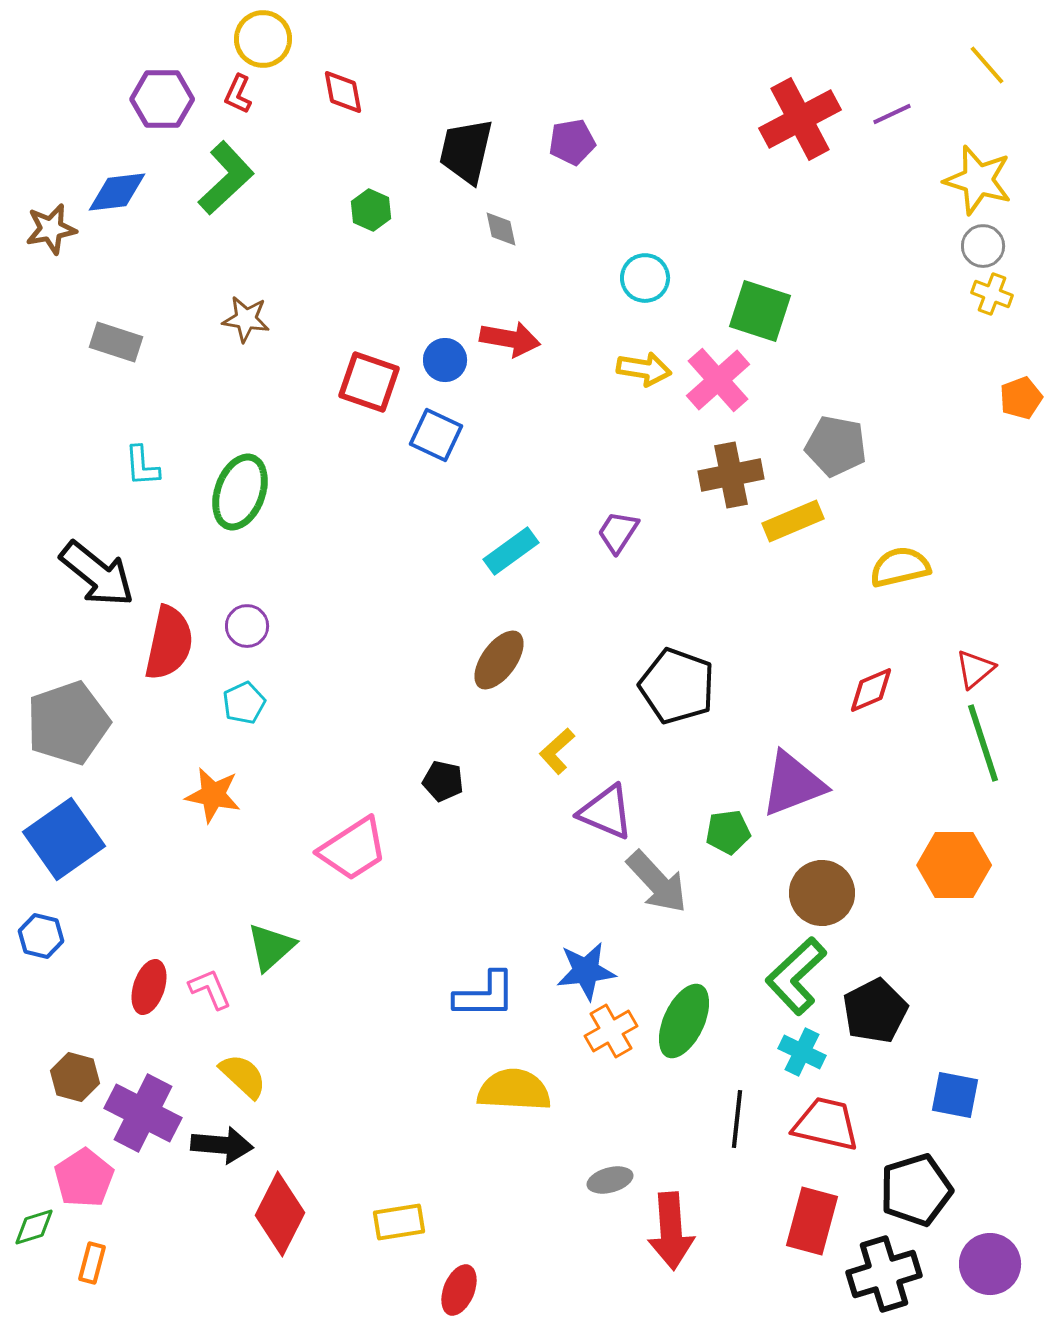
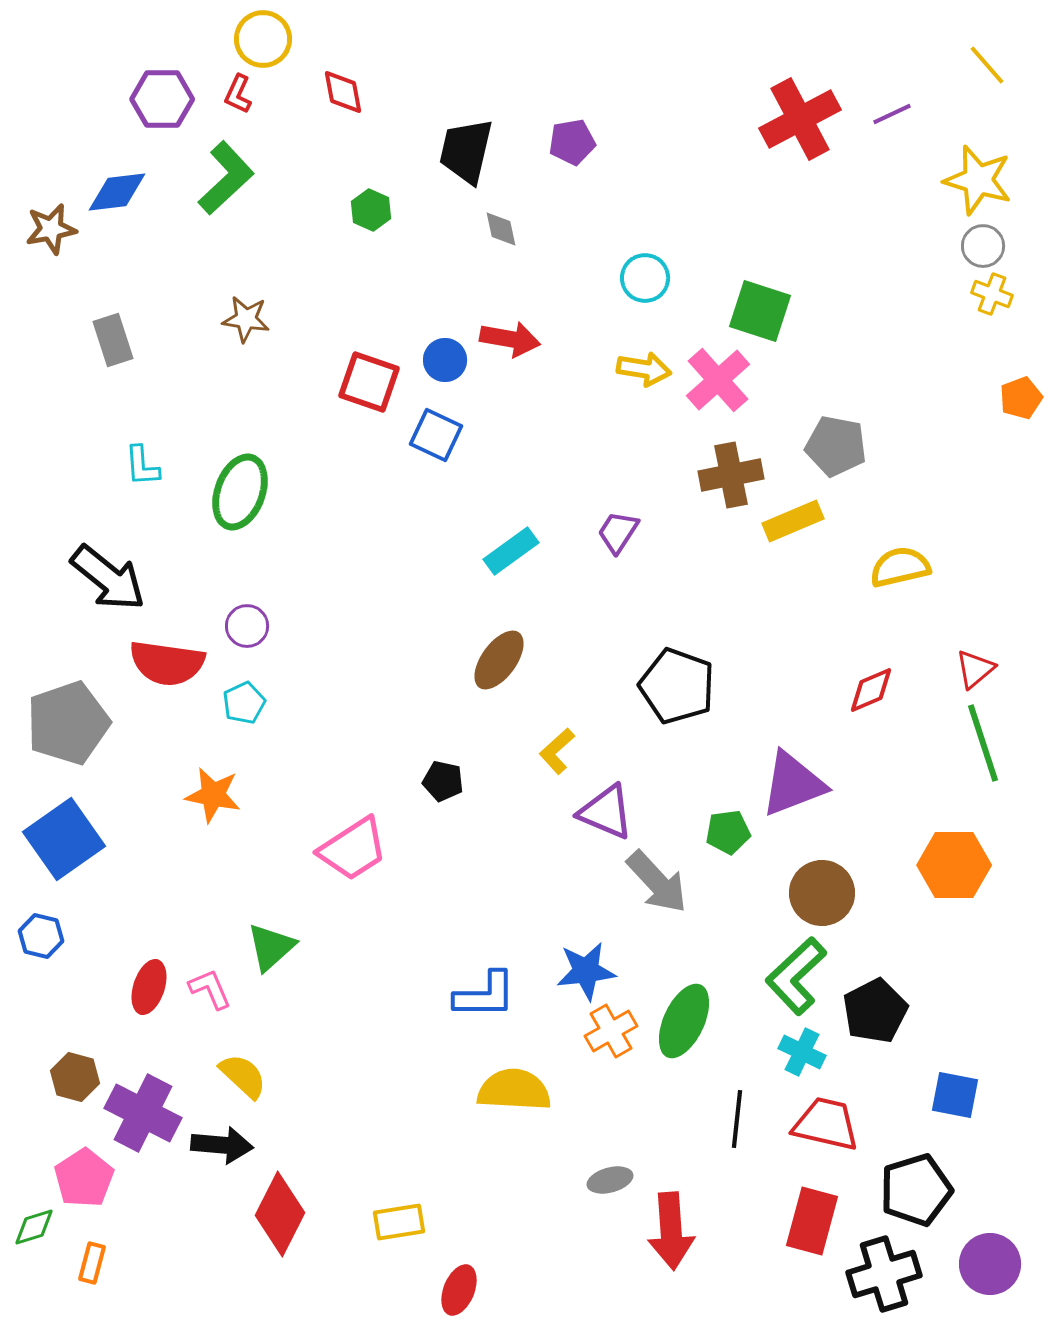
gray rectangle at (116, 342): moved 3 px left, 2 px up; rotated 54 degrees clockwise
black arrow at (97, 574): moved 11 px right, 4 px down
red semicircle at (169, 643): moved 2 px left, 20 px down; rotated 86 degrees clockwise
